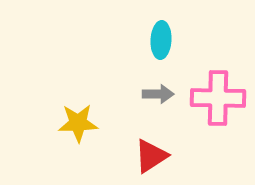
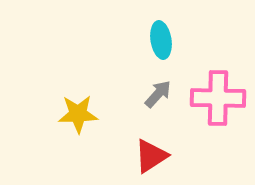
cyan ellipse: rotated 12 degrees counterclockwise
gray arrow: rotated 48 degrees counterclockwise
yellow star: moved 9 px up
